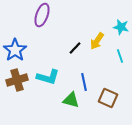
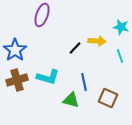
yellow arrow: rotated 120 degrees counterclockwise
